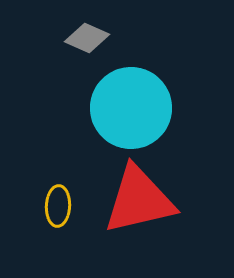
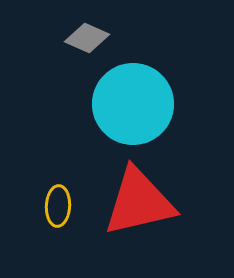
cyan circle: moved 2 px right, 4 px up
red triangle: moved 2 px down
